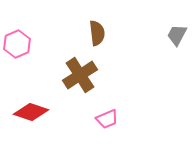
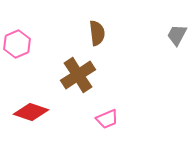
brown cross: moved 2 px left
